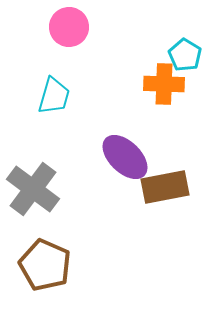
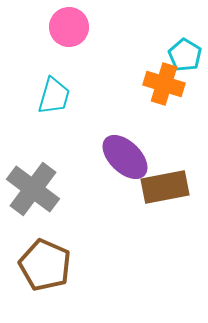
orange cross: rotated 15 degrees clockwise
